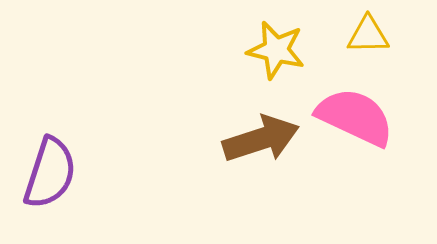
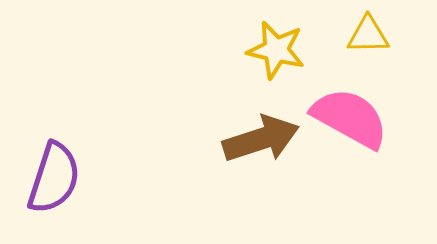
pink semicircle: moved 5 px left, 1 px down; rotated 4 degrees clockwise
purple semicircle: moved 4 px right, 5 px down
